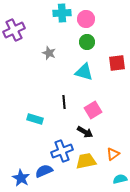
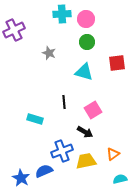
cyan cross: moved 1 px down
